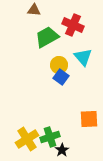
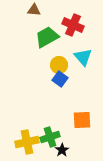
blue square: moved 1 px left, 2 px down
orange square: moved 7 px left, 1 px down
yellow cross: moved 3 px down; rotated 20 degrees clockwise
